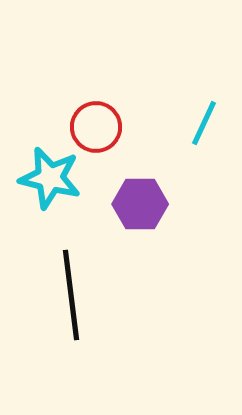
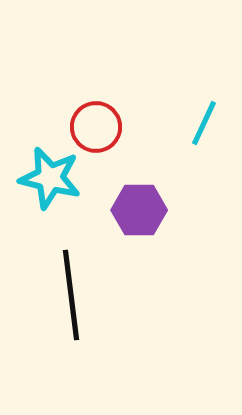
purple hexagon: moved 1 px left, 6 px down
